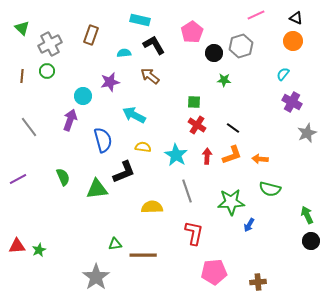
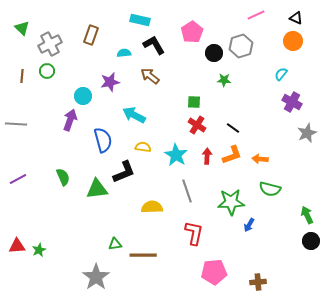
cyan semicircle at (283, 74): moved 2 px left
gray line at (29, 127): moved 13 px left, 3 px up; rotated 50 degrees counterclockwise
